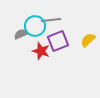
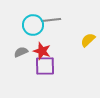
cyan circle: moved 2 px left, 1 px up
gray semicircle: moved 18 px down
purple square: moved 13 px left, 25 px down; rotated 20 degrees clockwise
red star: moved 1 px right
